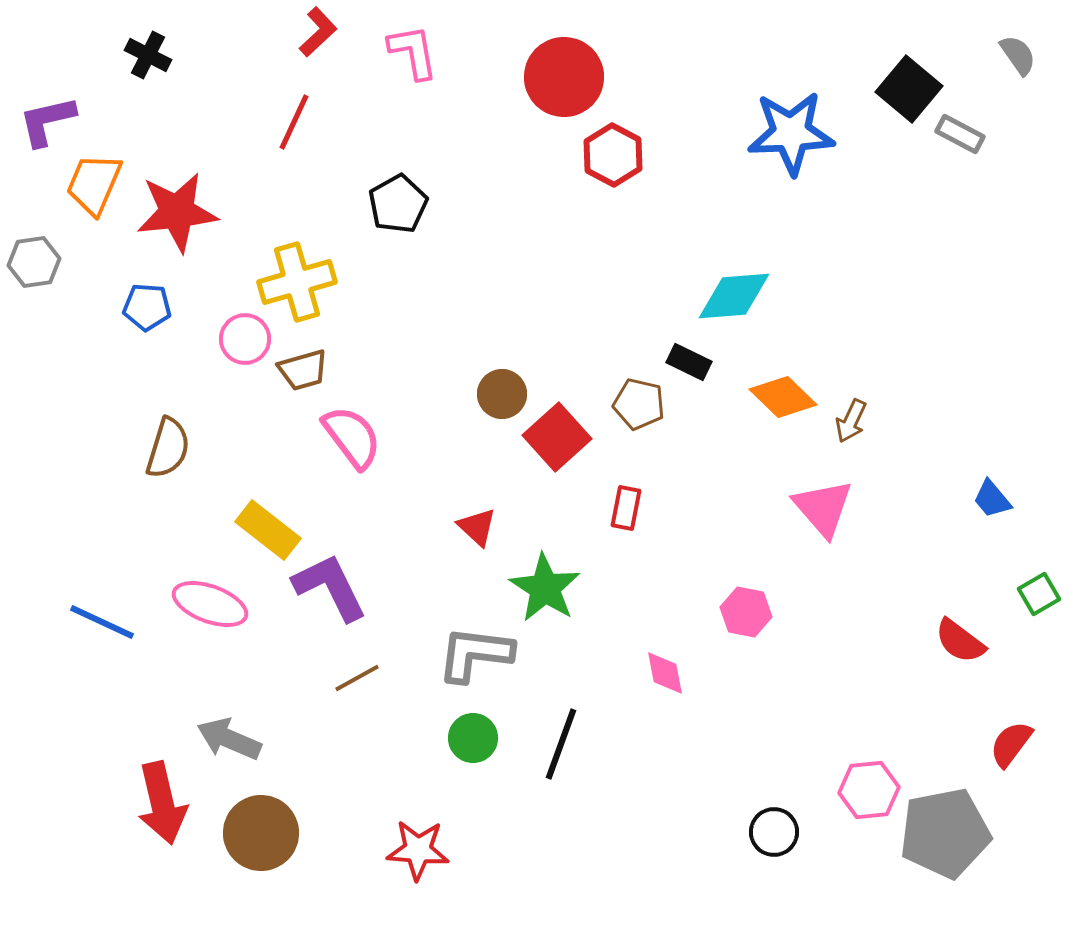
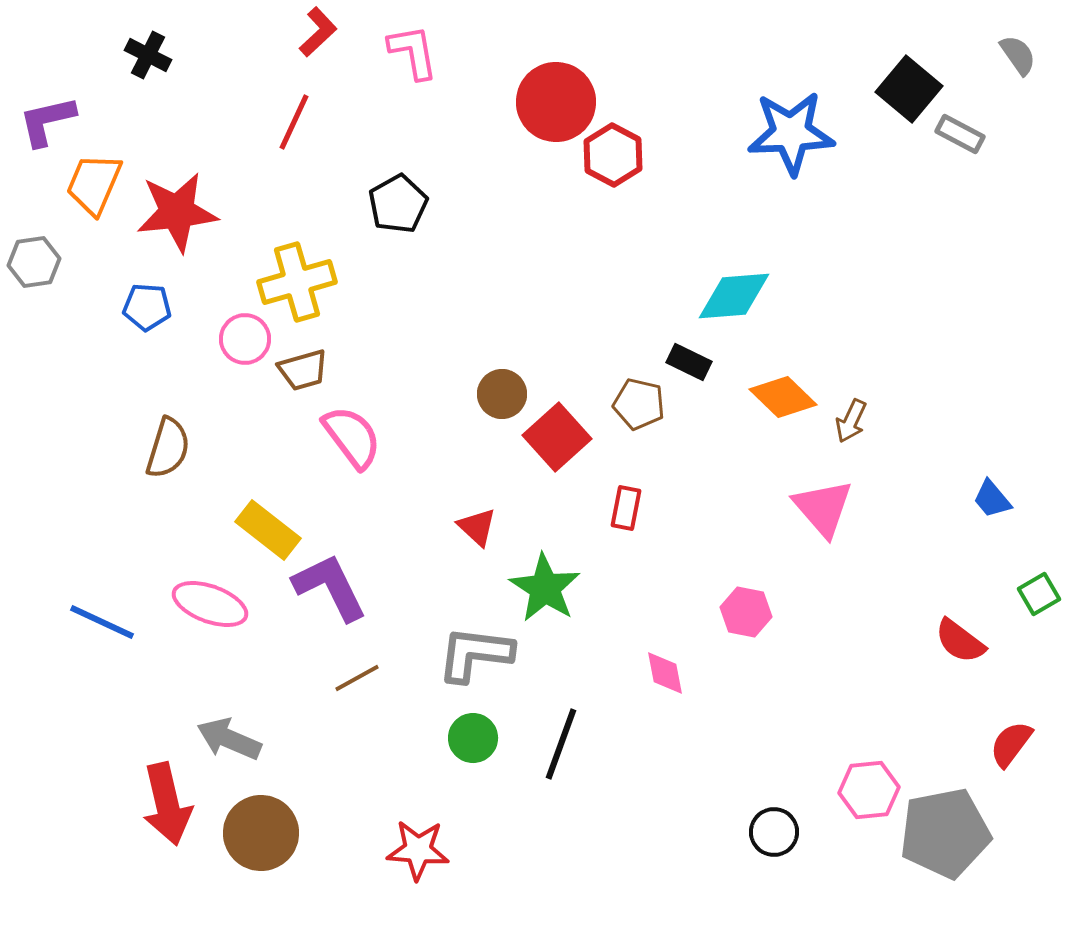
red circle at (564, 77): moved 8 px left, 25 px down
red arrow at (162, 803): moved 5 px right, 1 px down
